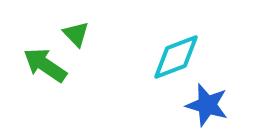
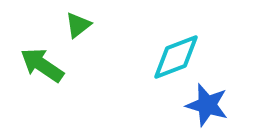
green triangle: moved 2 px right, 9 px up; rotated 36 degrees clockwise
green arrow: moved 3 px left
